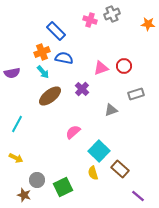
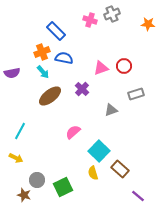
cyan line: moved 3 px right, 7 px down
